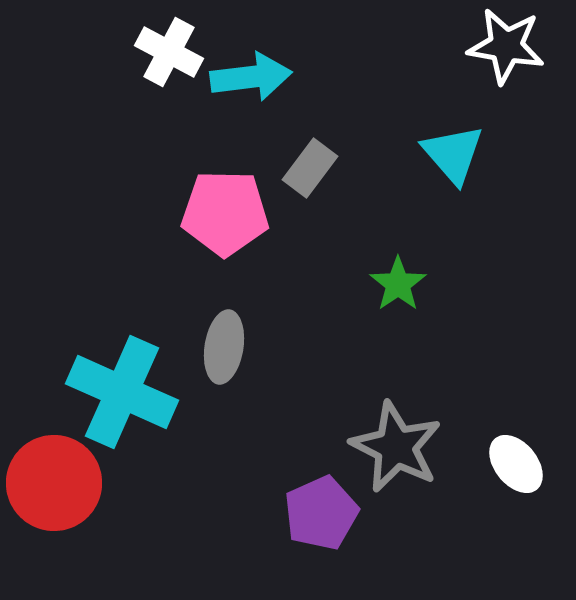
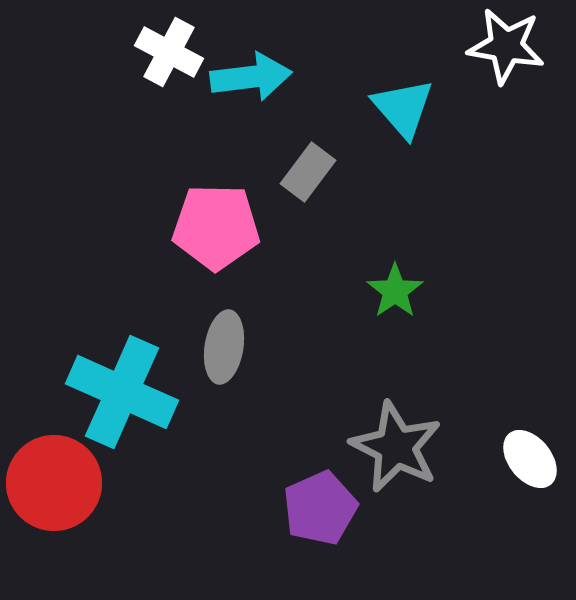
cyan triangle: moved 50 px left, 46 px up
gray rectangle: moved 2 px left, 4 px down
pink pentagon: moved 9 px left, 14 px down
green star: moved 3 px left, 7 px down
white ellipse: moved 14 px right, 5 px up
purple pentagon: moved 1 px left, 5 px up
